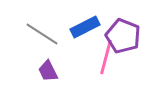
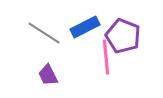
gray line: moved 2 px right, 1 px up
pink line: rotated 20 degrees counterclockwise
purple trapezoid: moved 4 px down
